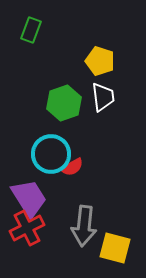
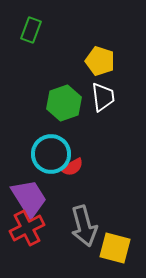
gray arrow: rotated 21 degrees counterclockwise
